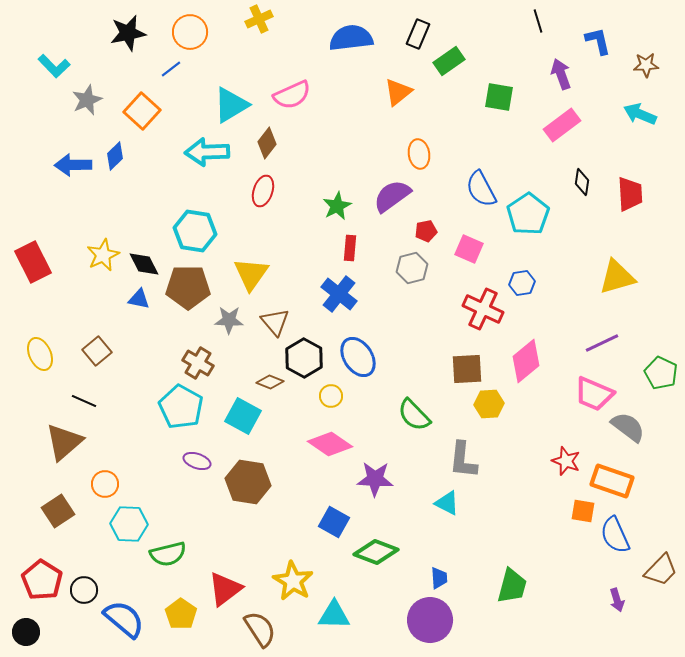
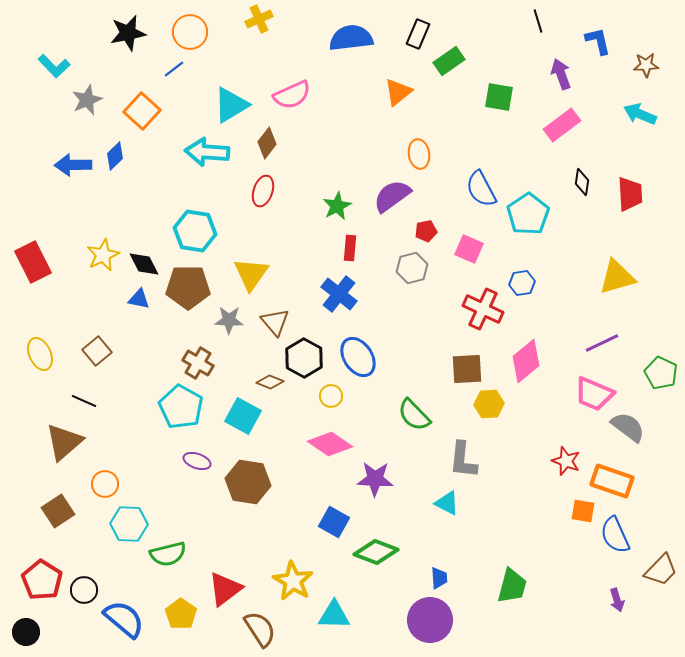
blue line at (171, 69): moved 3 px right
cyan arrow at (207, 152): rotated 6 degrees clockwise
